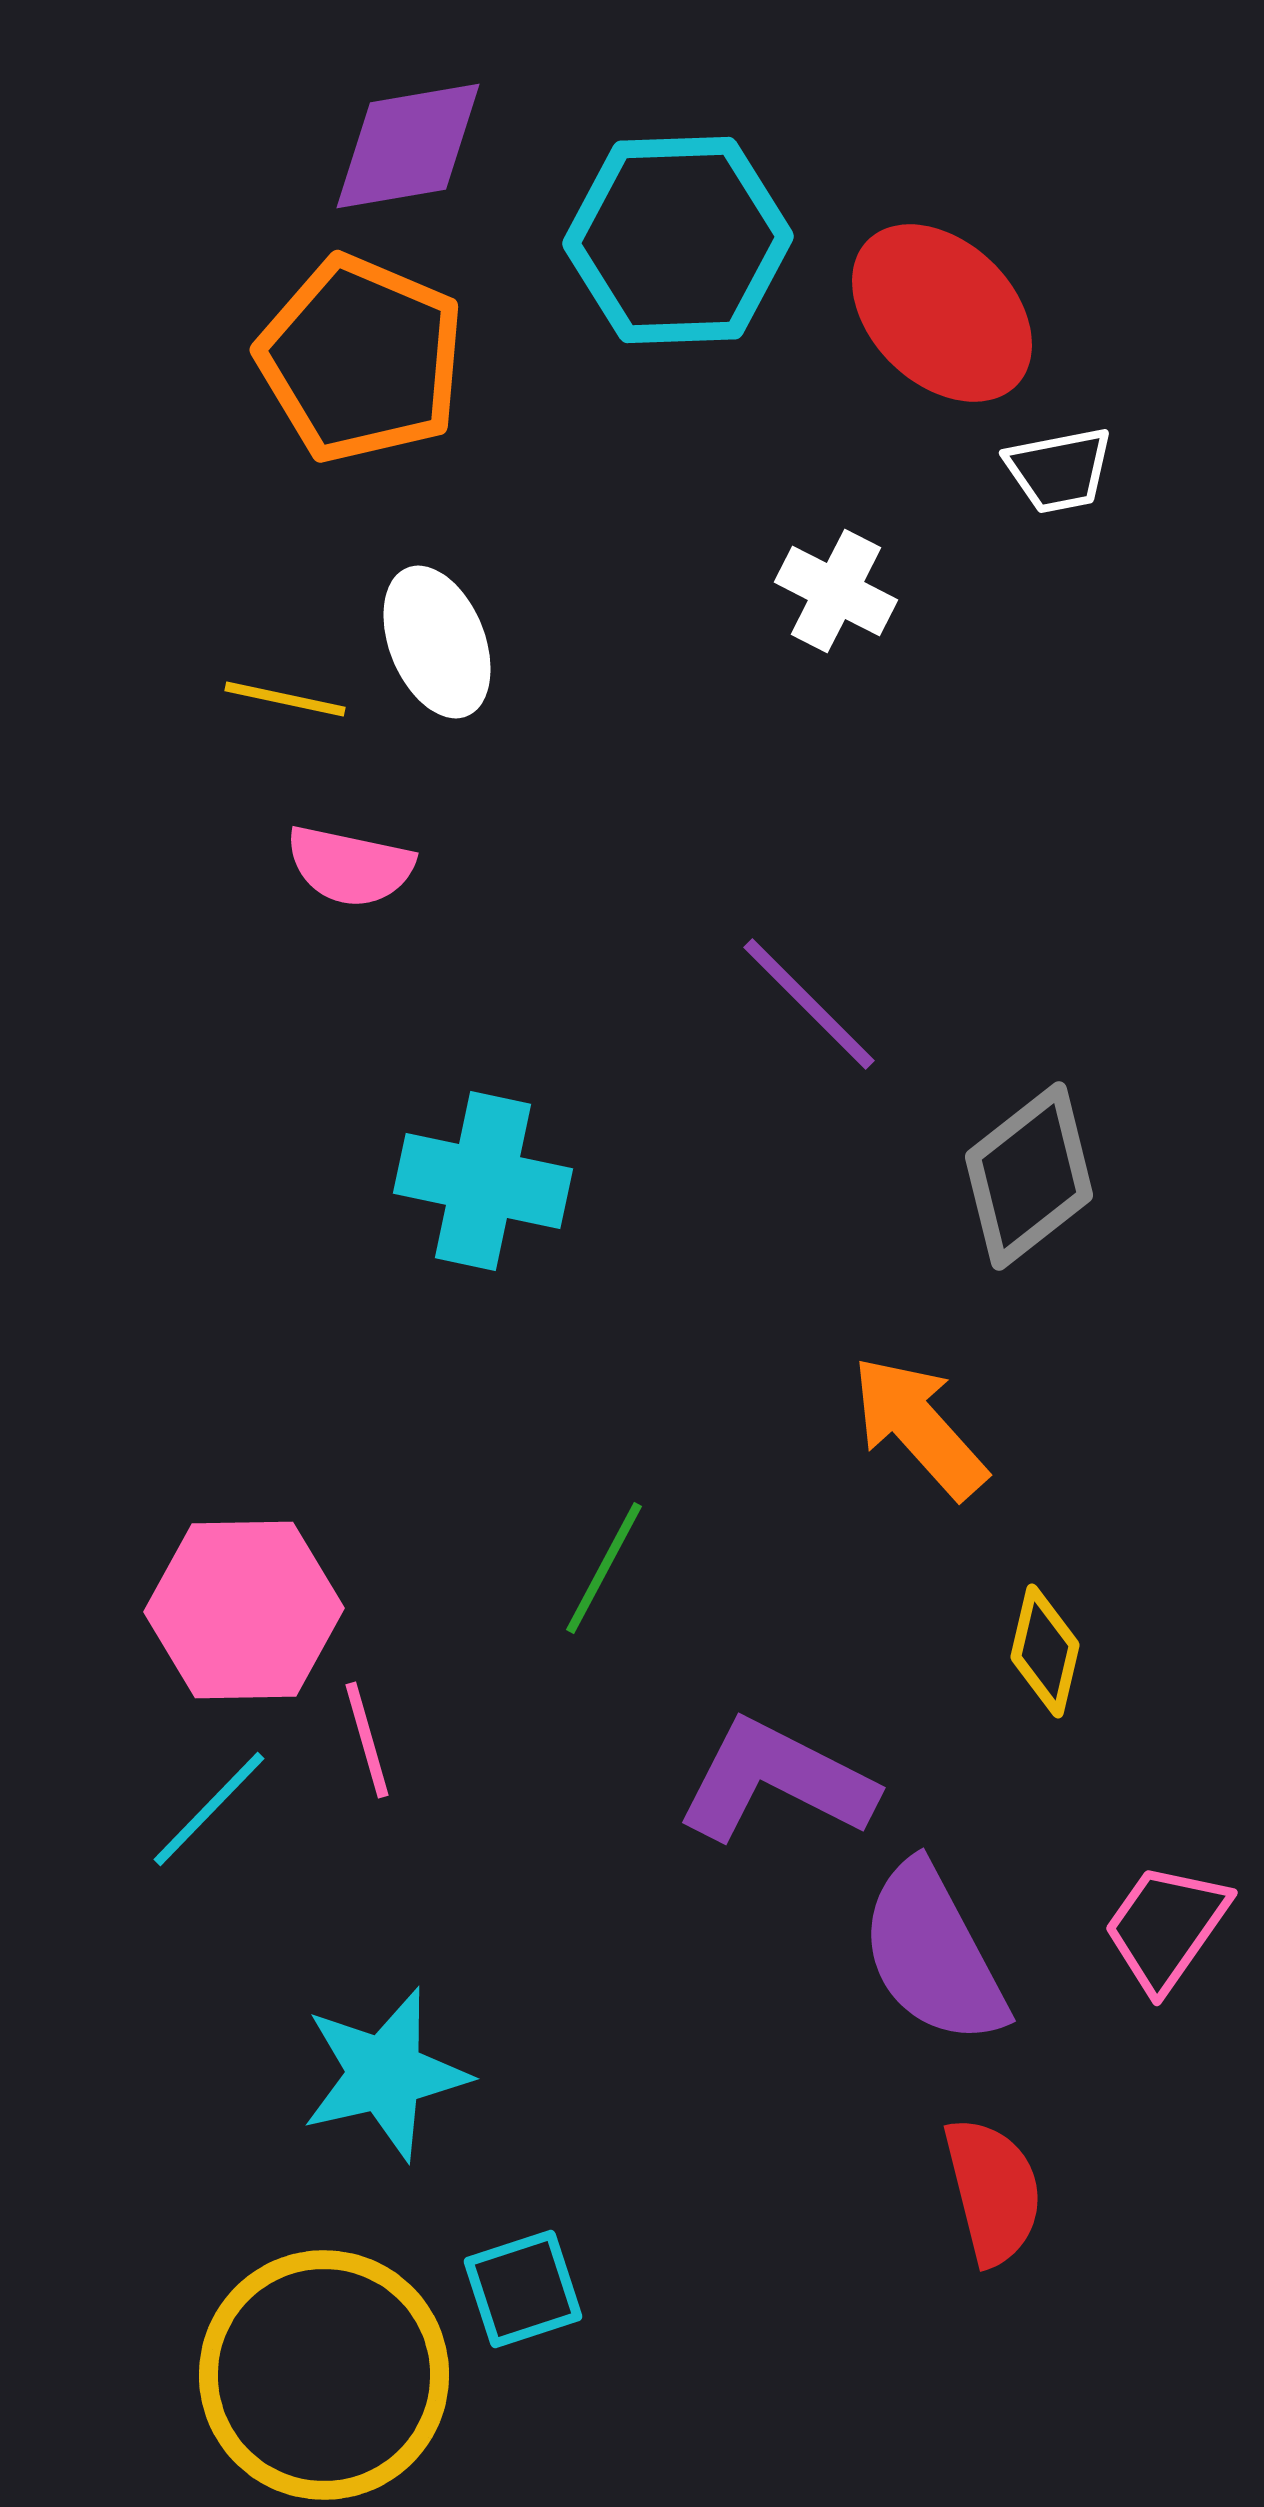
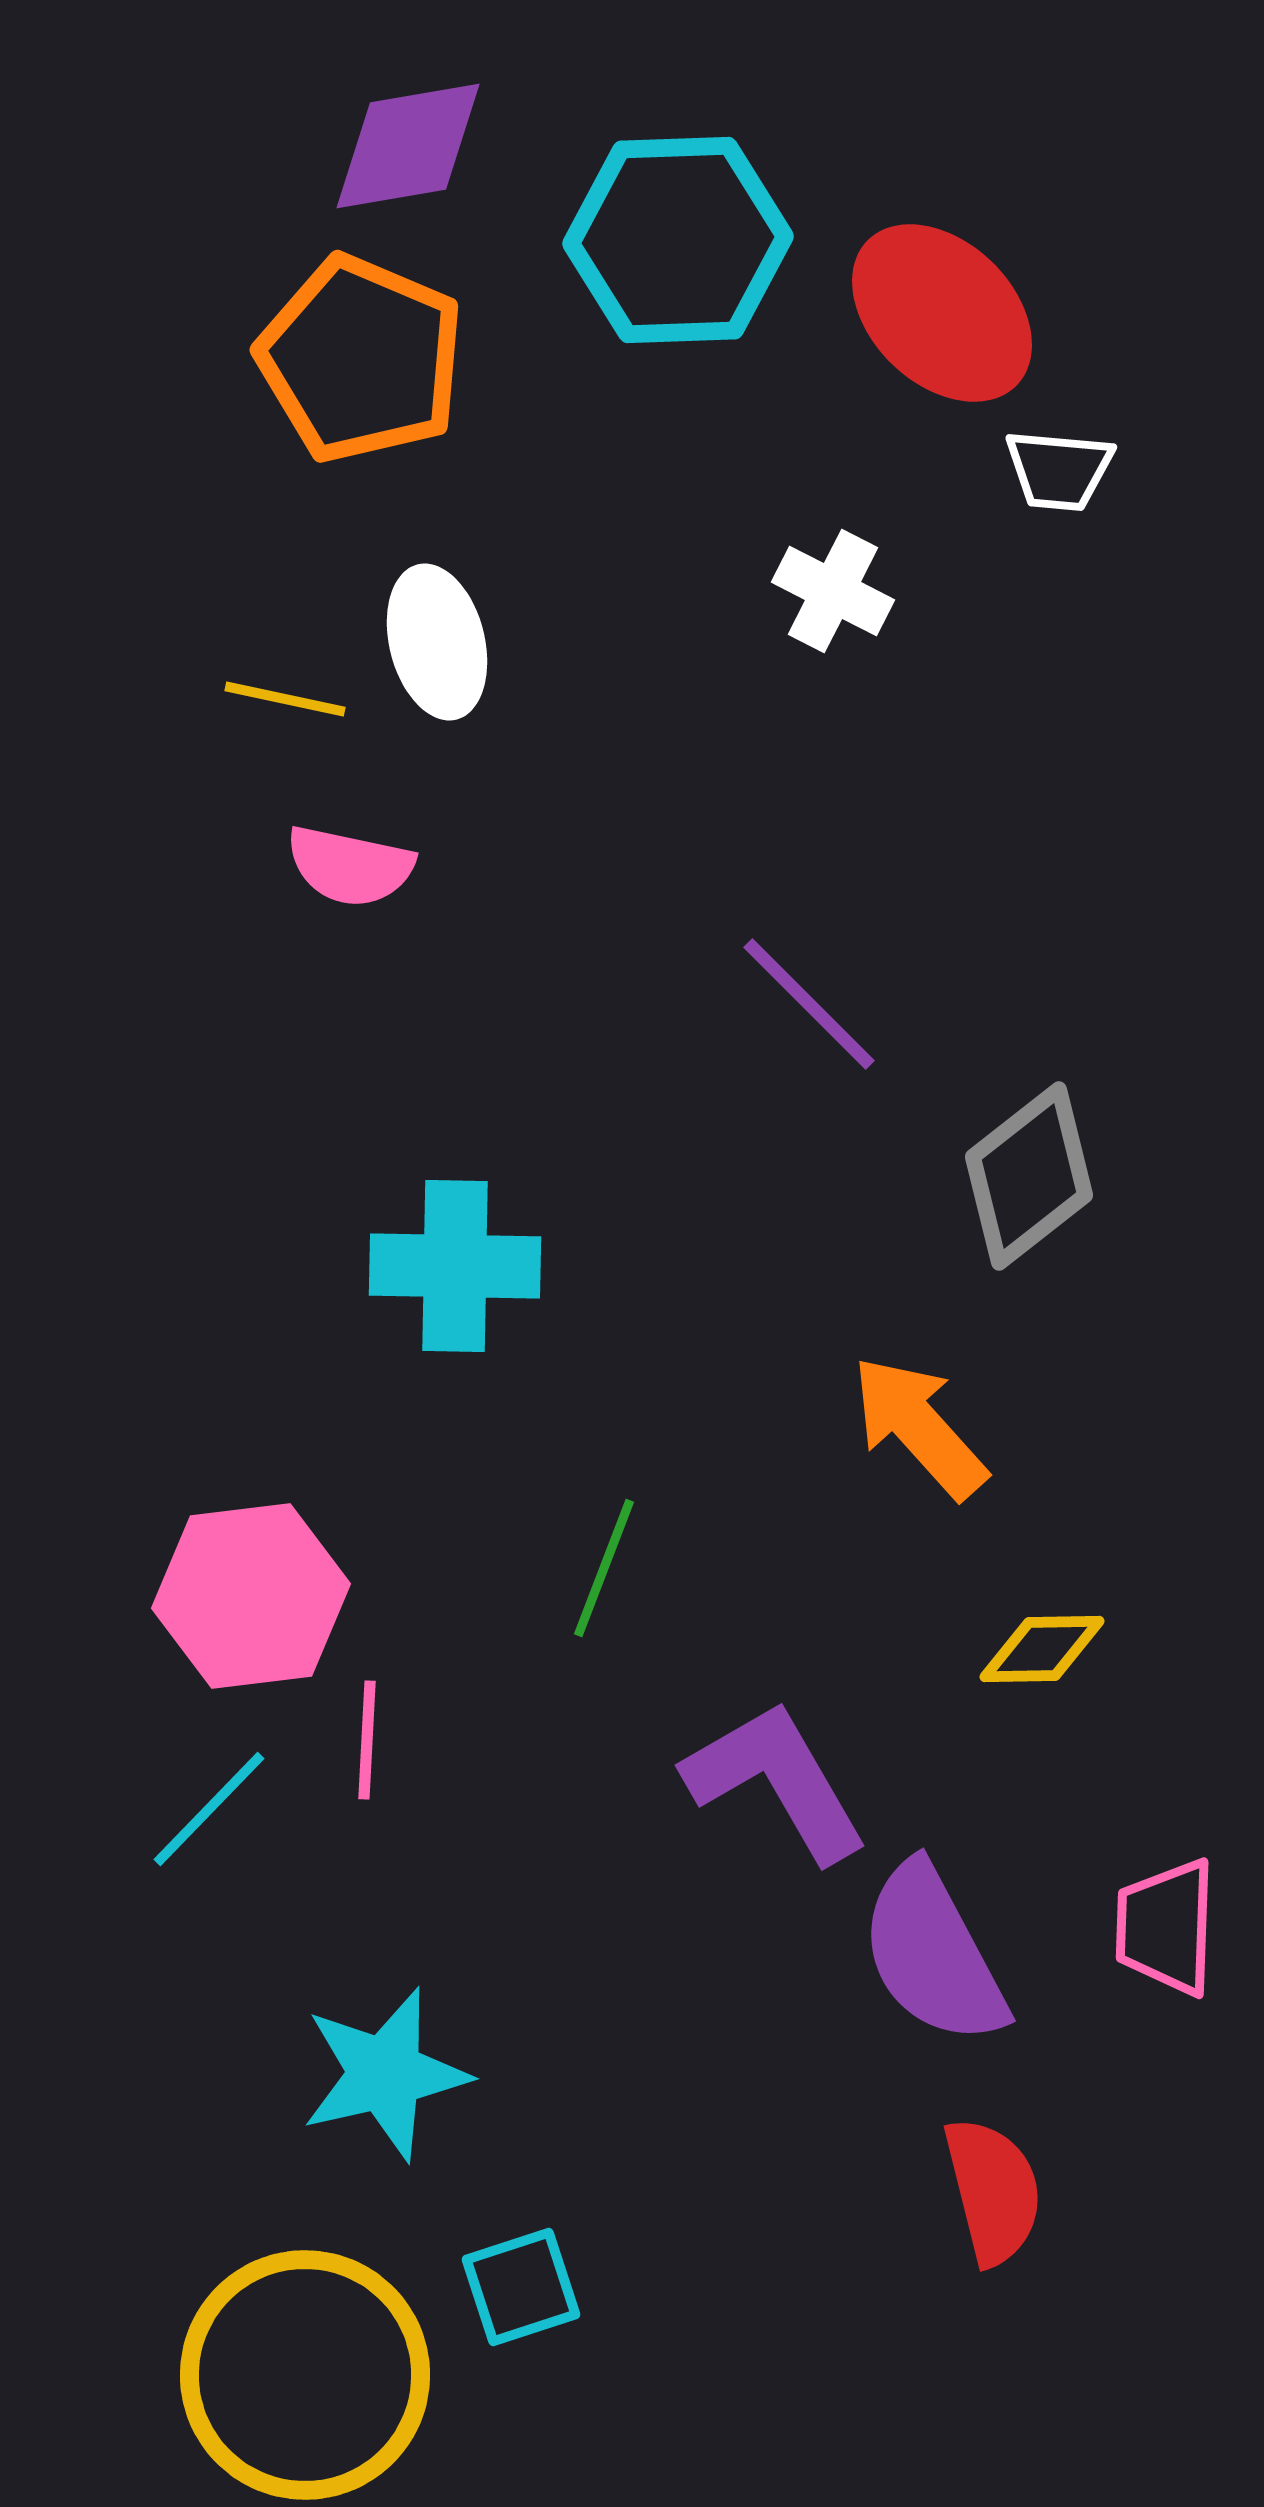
white trapezoid: rotated 16 degrees clockwise
white cross: moved 3 px left
white ellipse: rotated 8 degrees clockwise
cyan cross: moved 28 px left, 85 px down; rotated 11 degrees counterclockwise
green line: rotated 7 degrees counterclockwise
pink hexagon: moved 7 px right, 14 px up; rotated 6 degrees counterclockwise
yellow diamond: moved 3 px left, 2 px up; rotated 76 degrees clockwise
pink line: rotated 19 degrees clockwise
purple L-shape: rotated 33 degrees clockwise
pink trapezoid: rotated 33 degrees counterclockwise
cyan square: moved 2 px left, 2 px up
yellow circle: moved 19 px left
